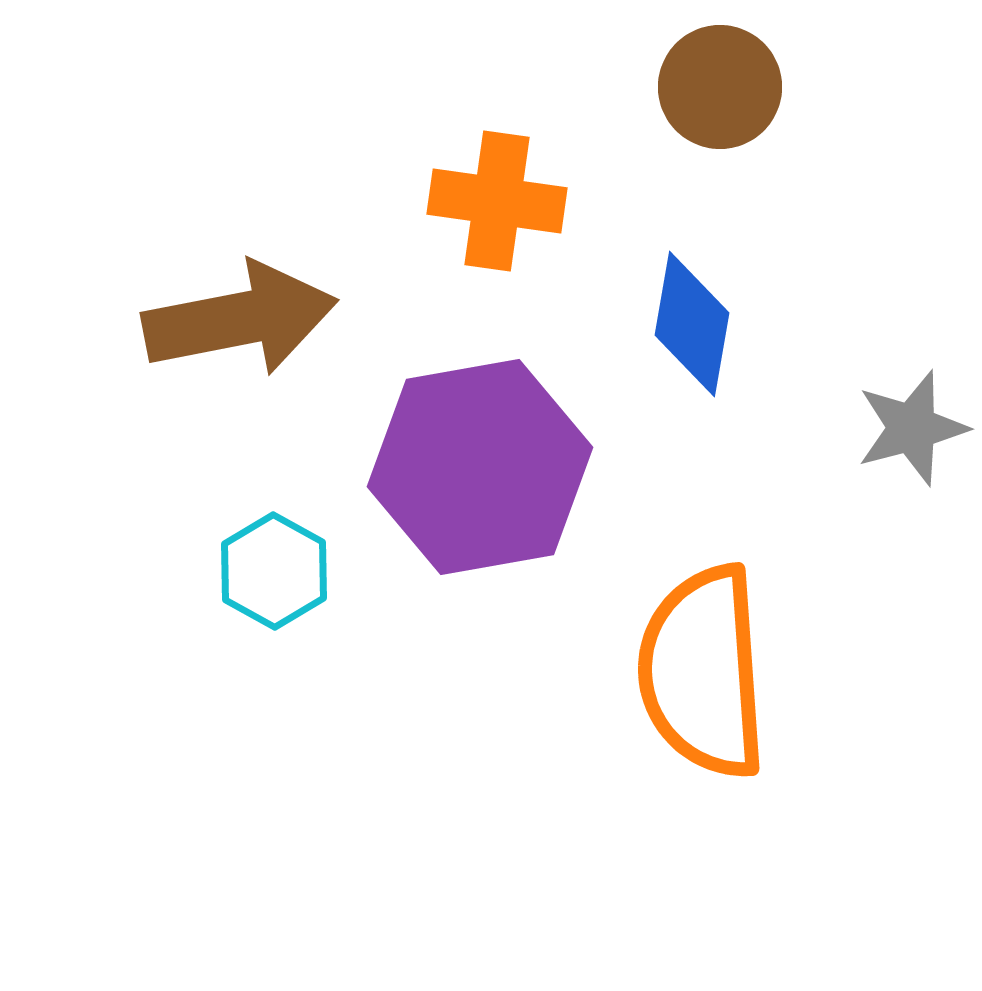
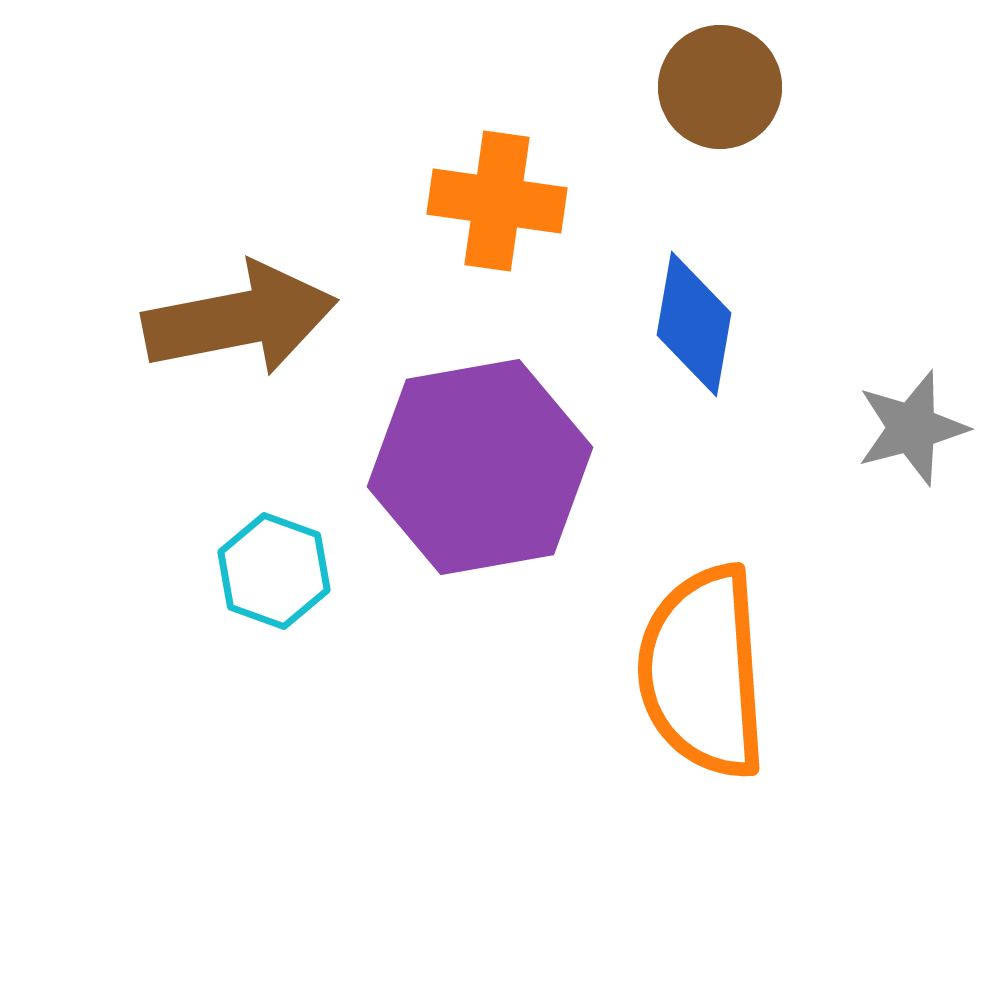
blue diamond: moved 2 px right
cyan hexagon: rotated 9 degrees counterclockwise
